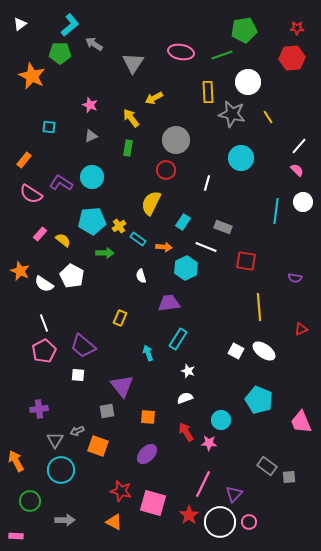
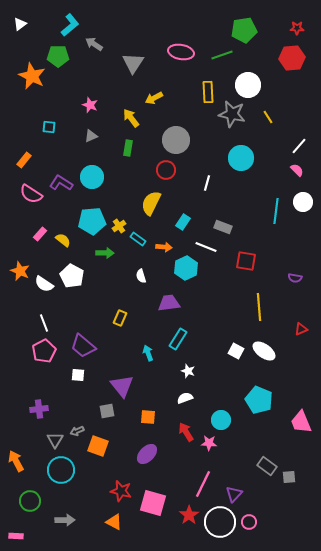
green pentagon at (60, 53): moved 2 px left, 3 px down
white circle at (248, 82): moved 3 px down
